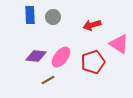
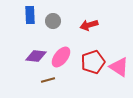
gray circle: moved 4 px down
red arrow: moved 3 px left
pink triangle: moved 23 px down
brown line: rotated 16 degrees clockwise
